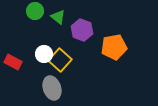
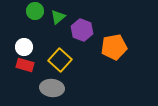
green triangle: rotated 42 degrees clockwise
white circle: moved 20 px left, 7 px up
red rectangle: moved 12 px right, 3 px down; rotated 12 degrees counterclockwise
gray ellipse: rotated 65 degrees counterclockwise
